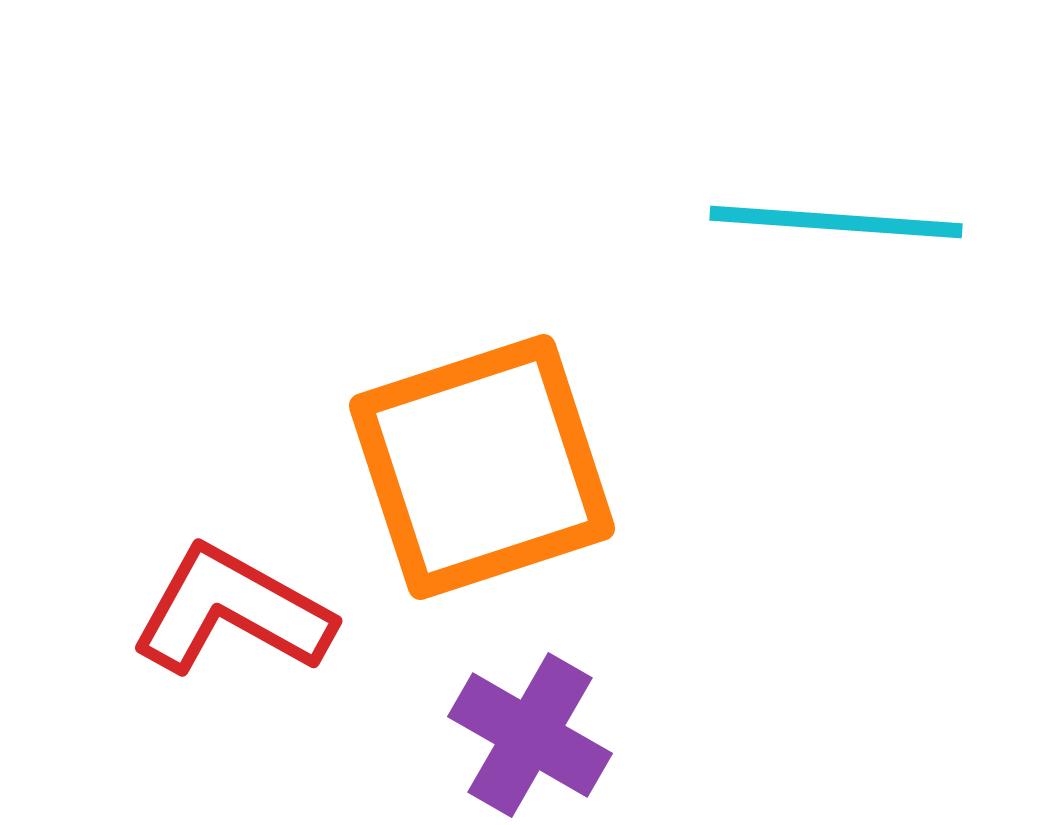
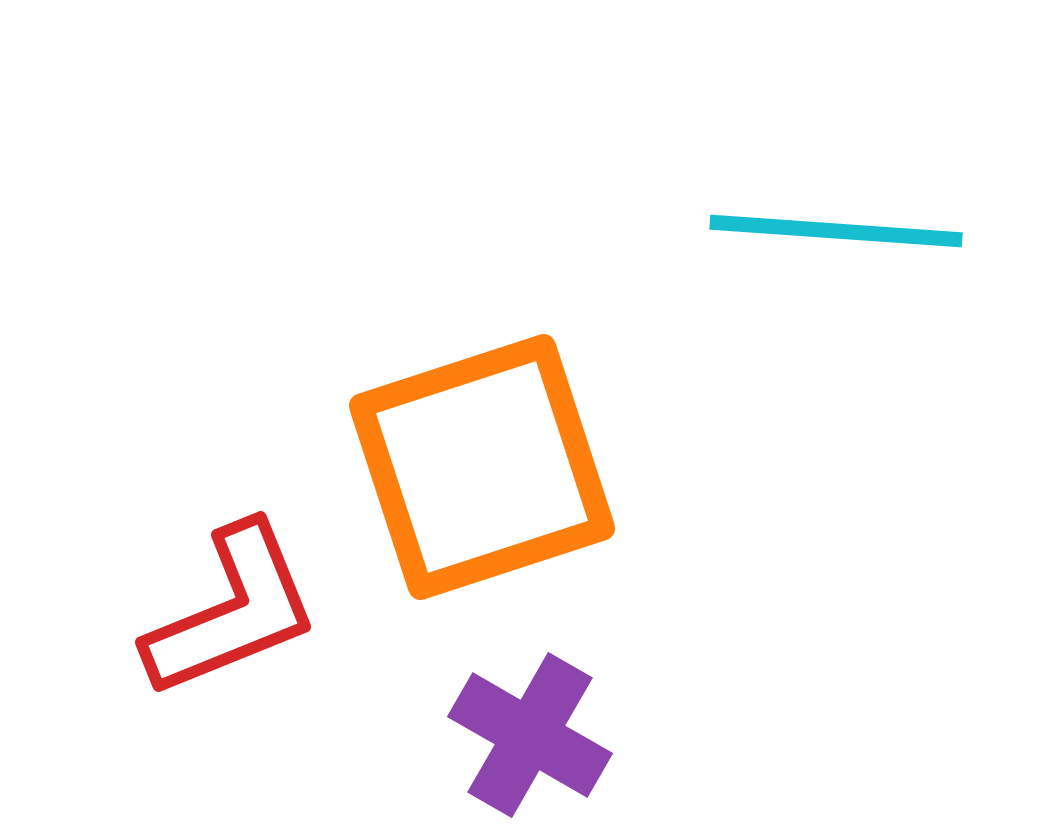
cyan line: moved 9 px down
red L-shape: rotated 129 degrees clockwise
